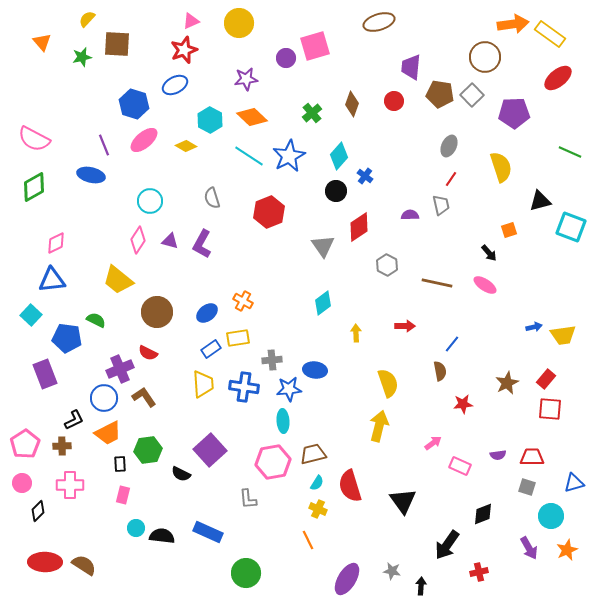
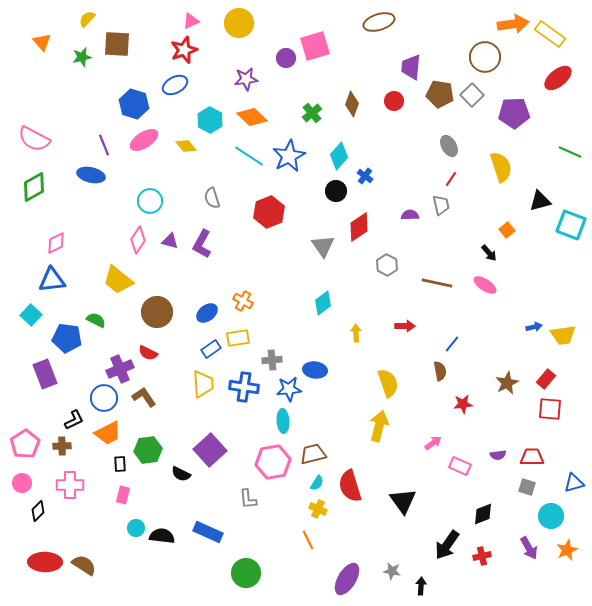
pink ellipse at (144, 140): rotated 8 degrees clockwise
yellow diamond at (186, 146): rotated 20 degrees clockwise
gray ellipse at (449, 146): rotated 55 degrees counterclockwise
cyan square at (571, 227): moved 2 px up
orange square at (509, 230): moved 2 px left; rotated 21 degrees counterclockwise
red cross at (479, 572): moved 3 px right, 16 px up
